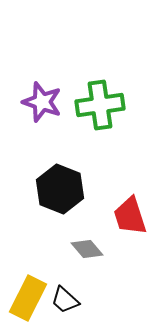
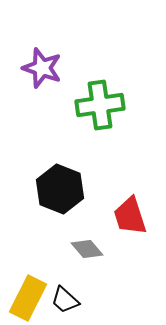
purple star: moved 34 px up
